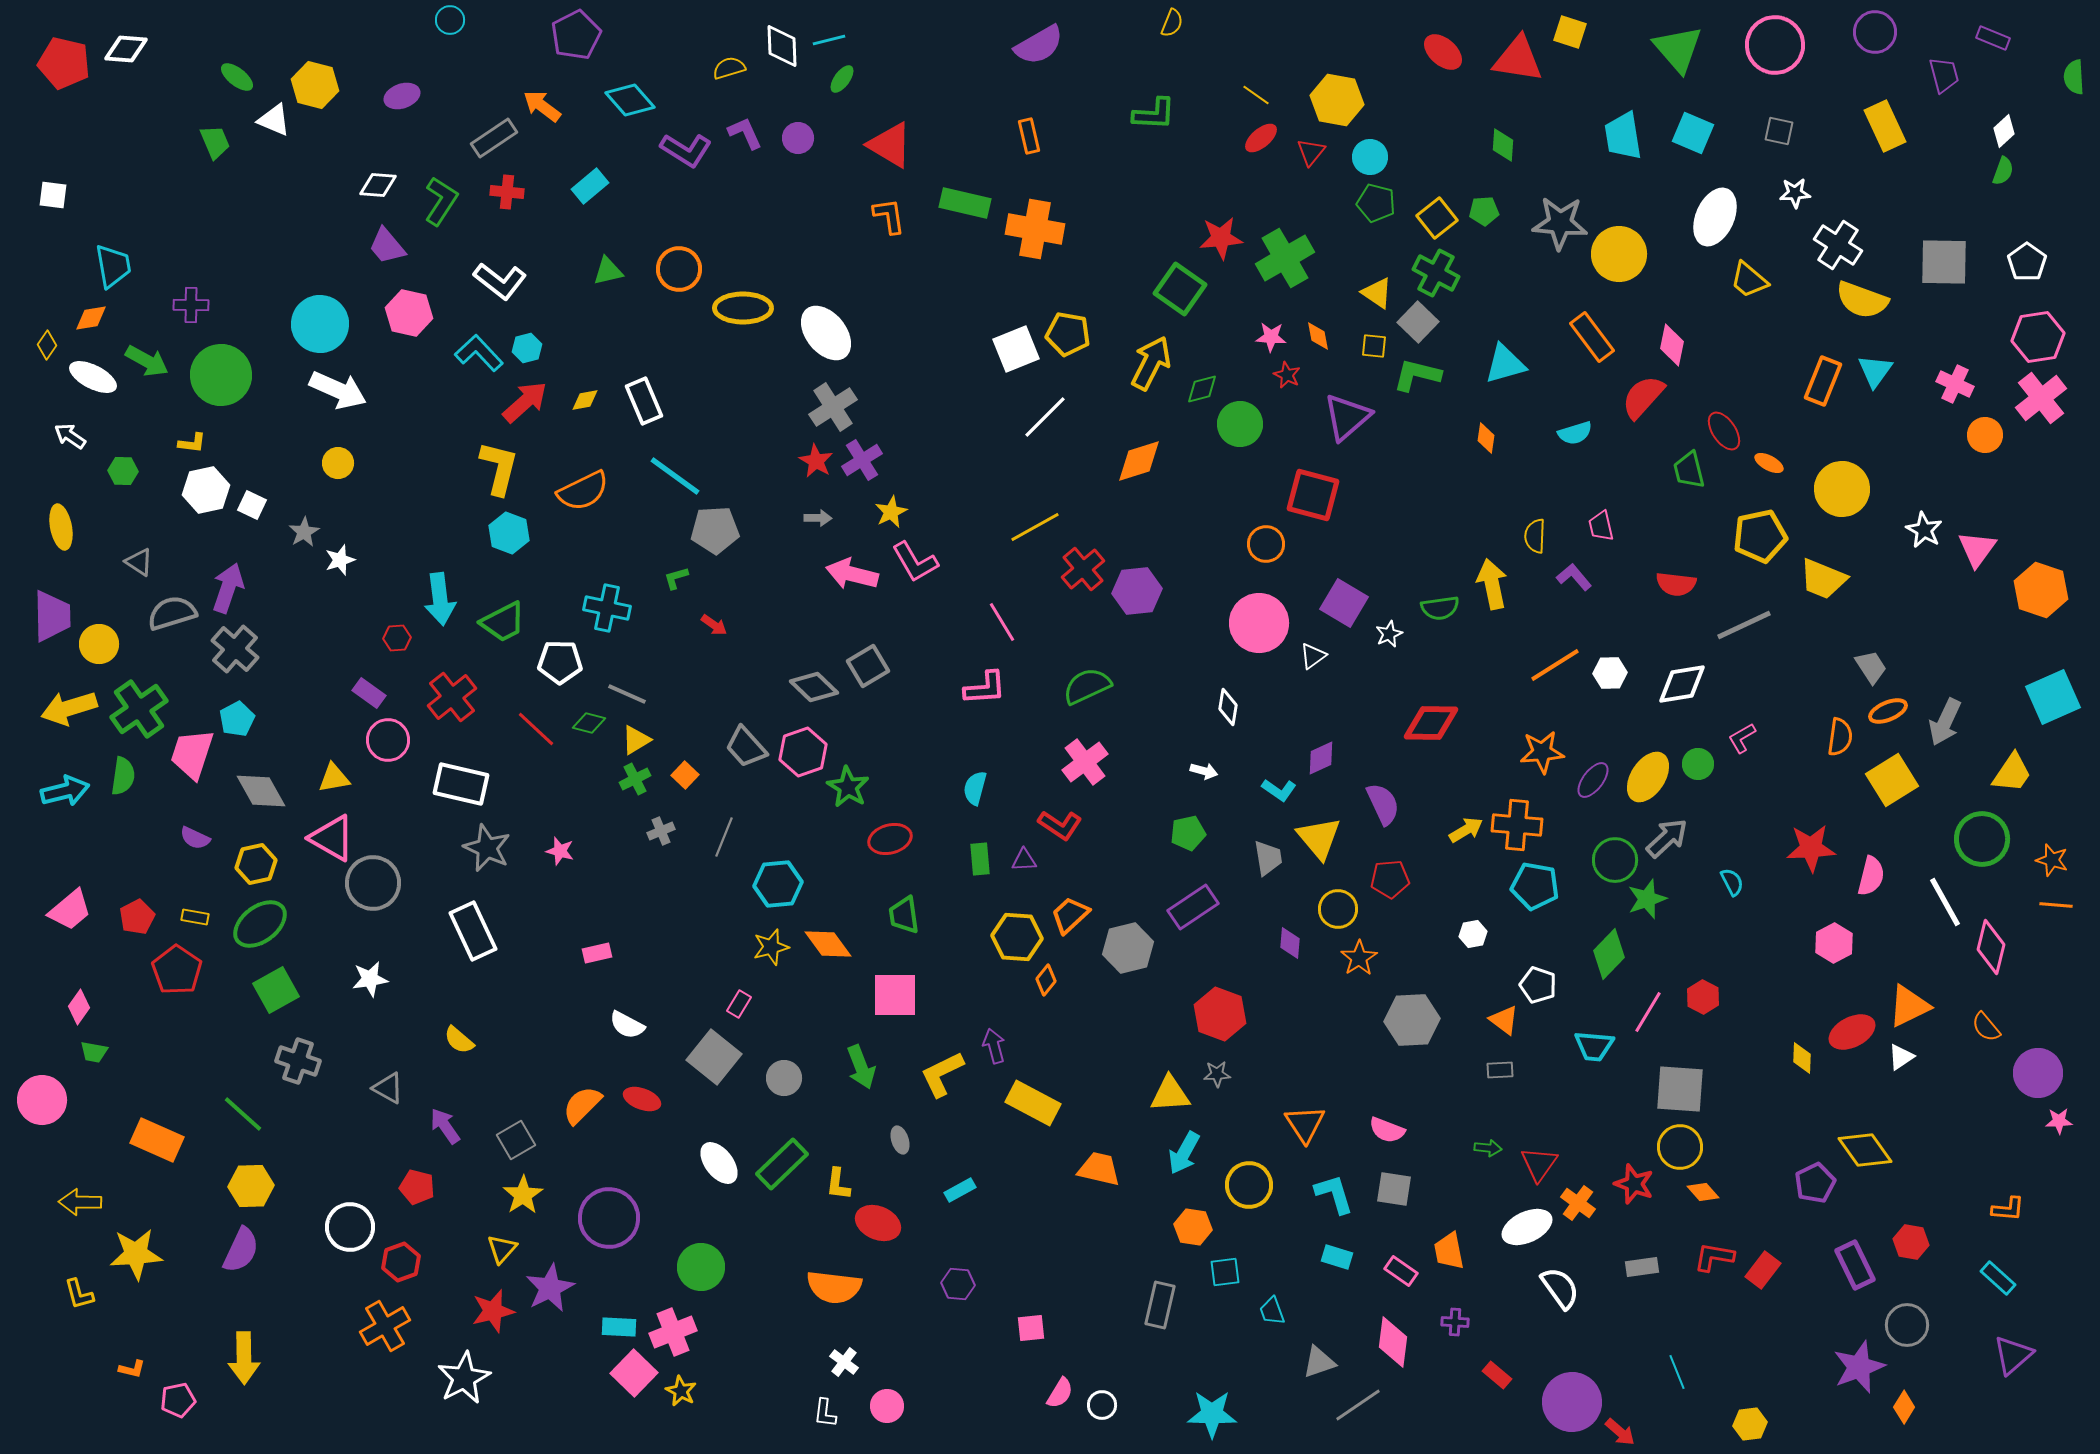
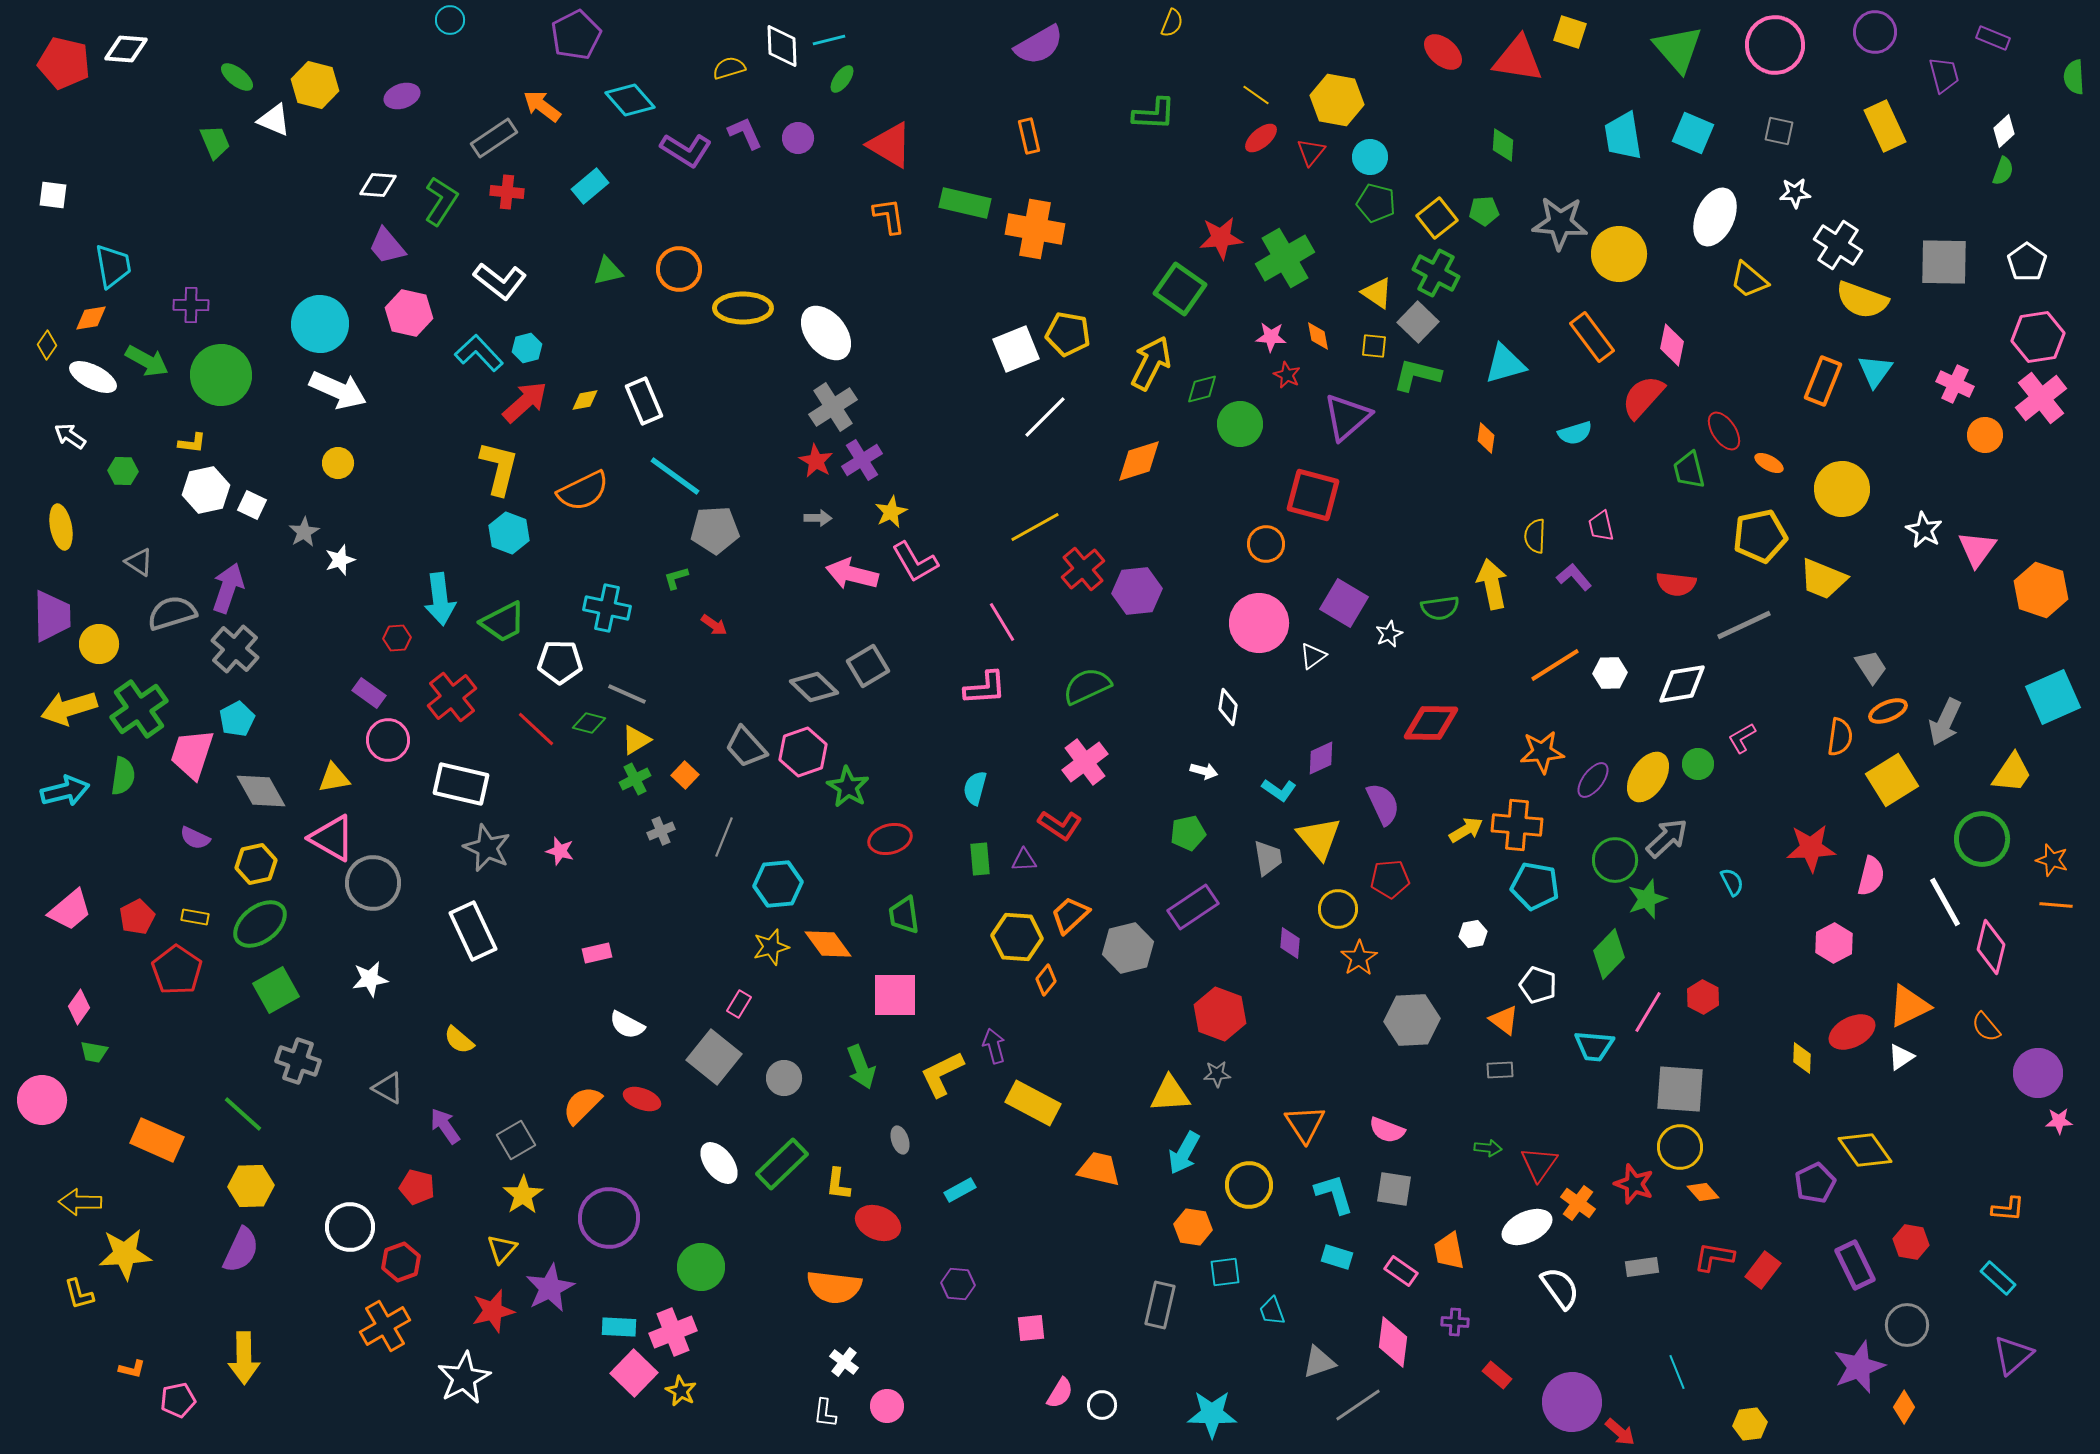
yellow star at (136, 1254): moved 11 px left
